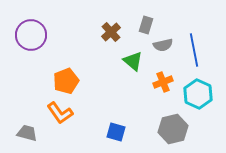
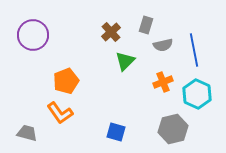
purple circle: moved 2 px right
green triangle: moved 8 px left; rotated 35 degrees clockwise
cyan hexagon: moved 1 px left
